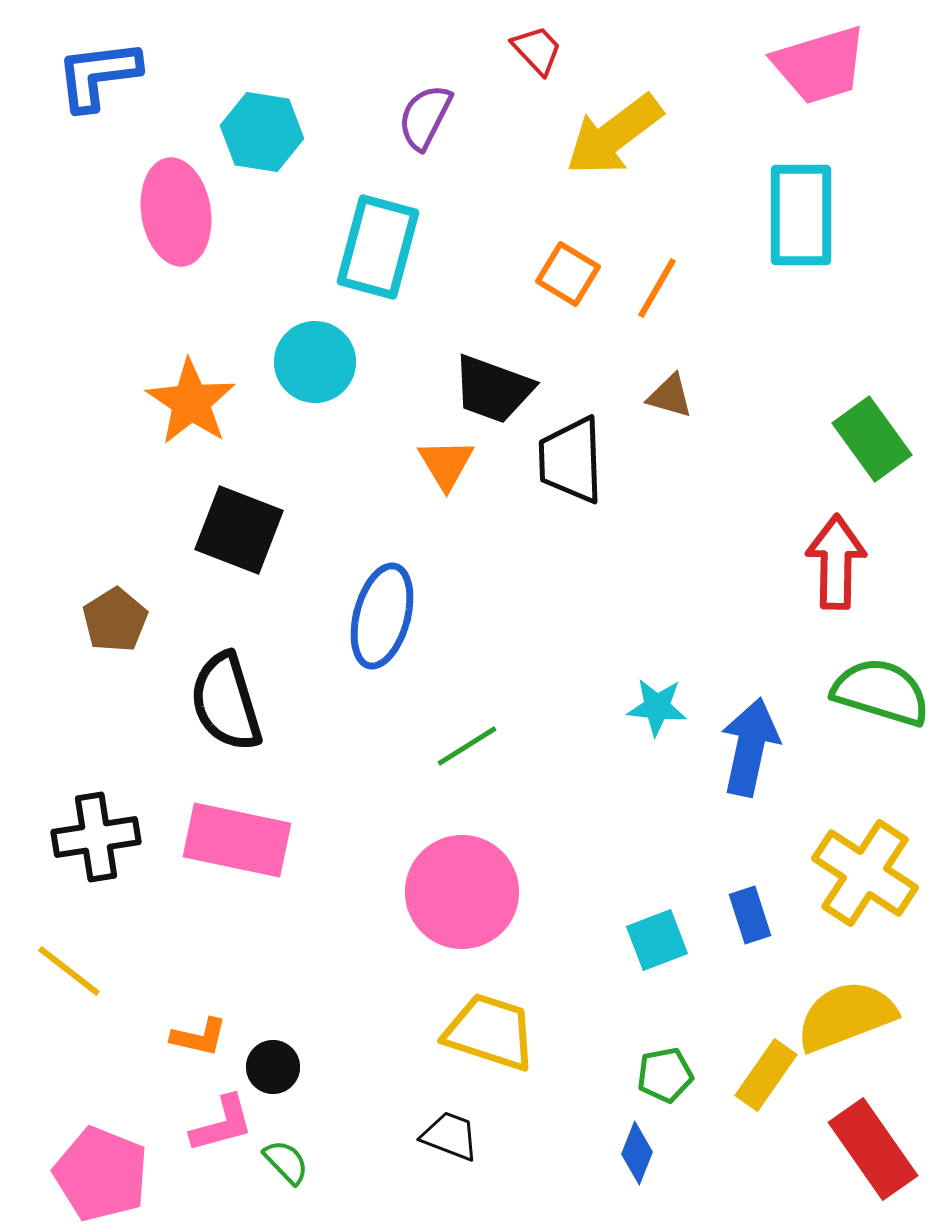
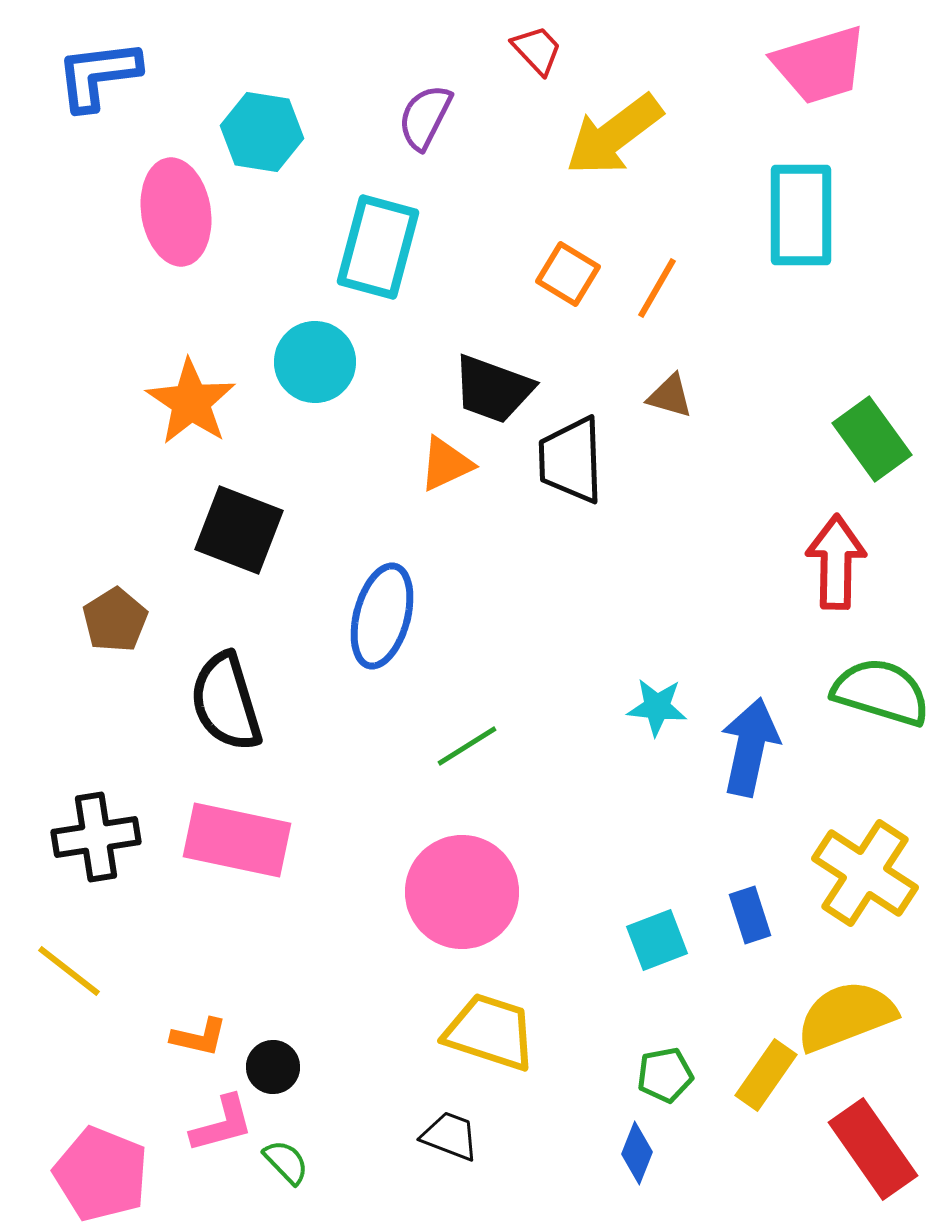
orange triangle at (446, 464): rotated 36 degrees clockwise
